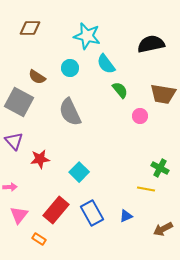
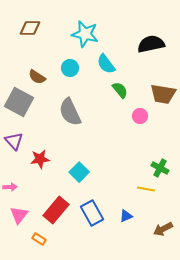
cyan star: moved 2 px left, 2 px up
